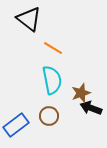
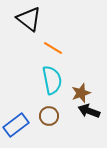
black arrow: moved 2 px left, 3 px down
